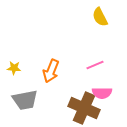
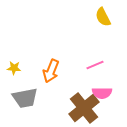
yellow semicircle: moved 3 px right
gray trapezoid: moved 2 px up
brown cross: rotated 28 degrees clockwise
